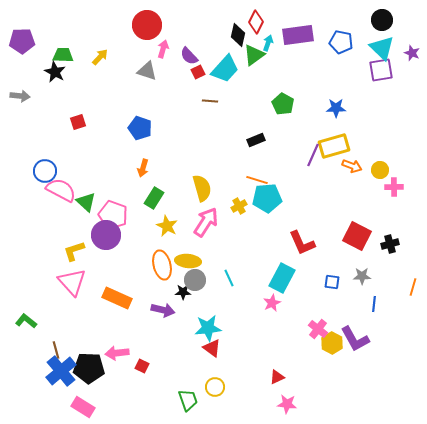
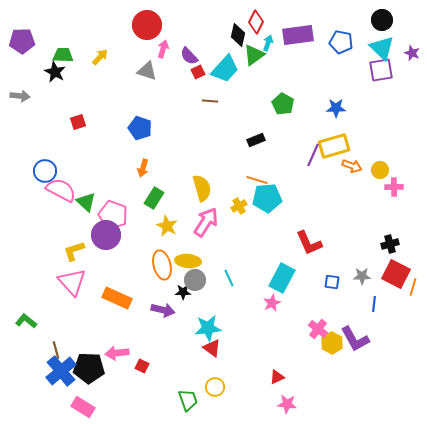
red square at (357, 236): moved 39 px right, 38 px down
red L-shape at (302, 243): moved 7 px right
